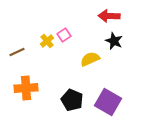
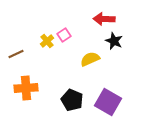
red arrow: moved 5 px left, 3 px down
brown line: moved 1 px left, 2 px down
